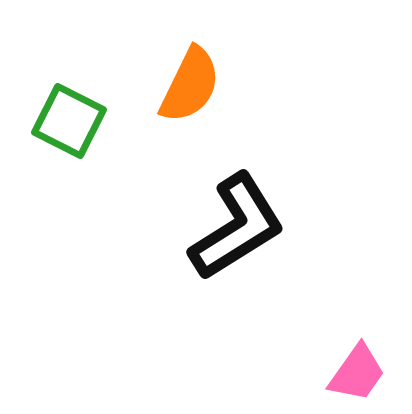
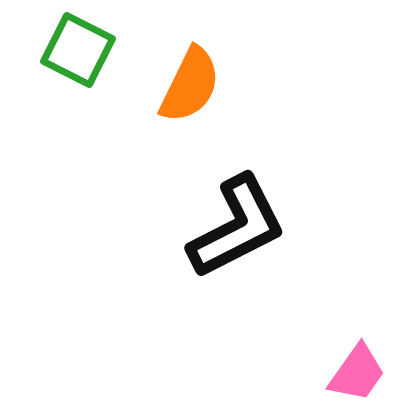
green square: moved 9 px right, 71 px up
black L-shape: rotated 5 degrees clockwise
